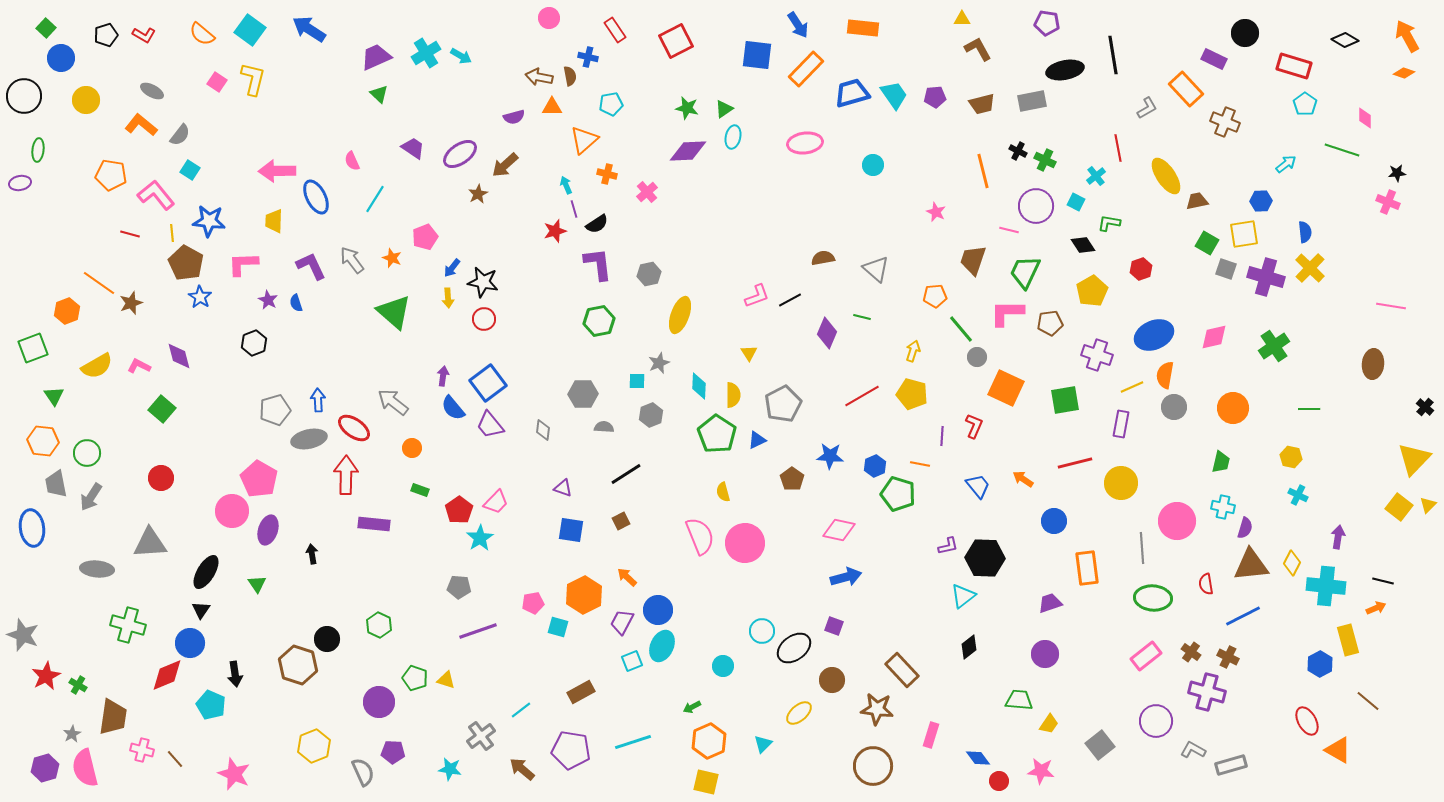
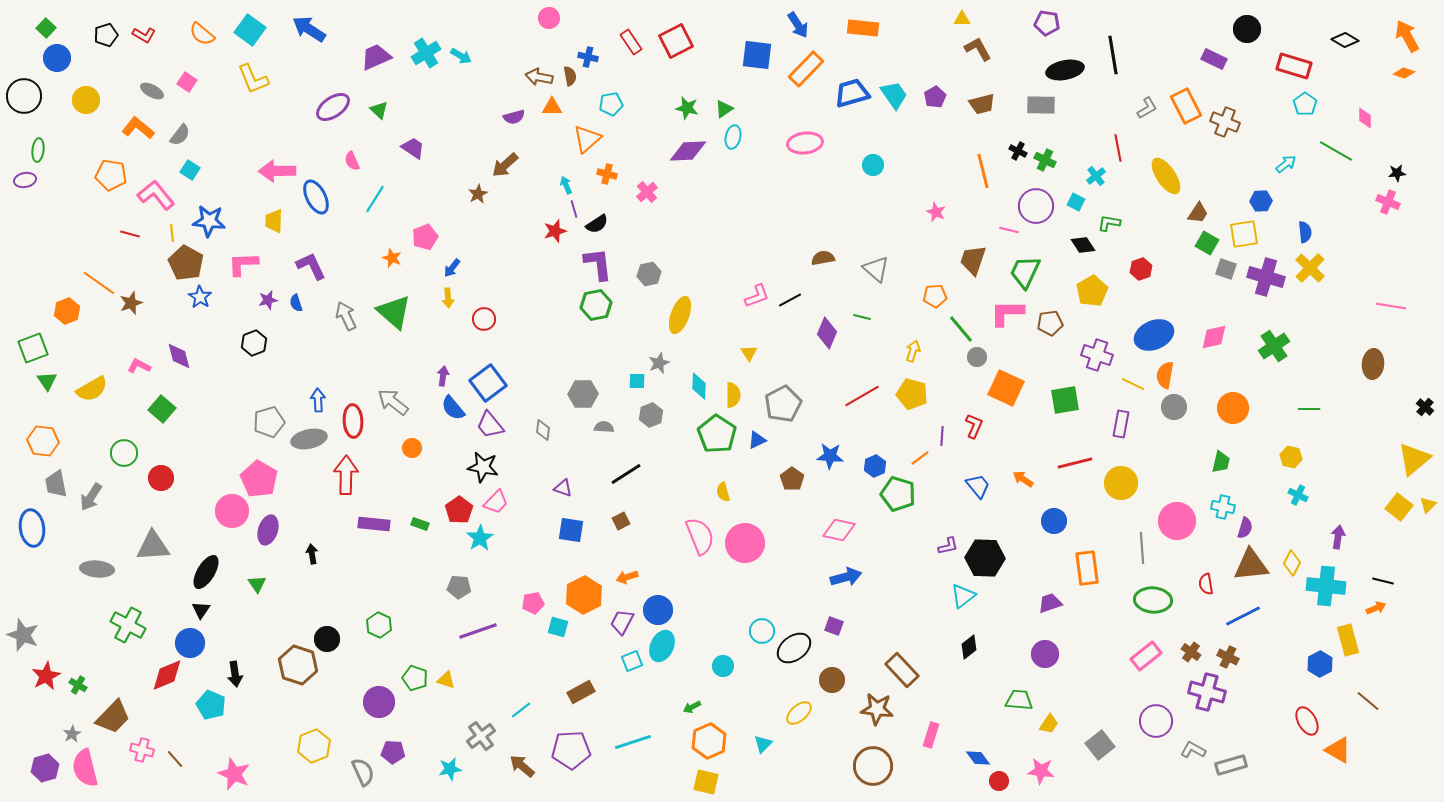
red rectangle at (615, 30): moved 16 px right, 12 px down
black circle at (1245, 33): moved 2 px right, 4 px up
blue circle at (61, 58): moved 4 px left
yellow L-shape at (253, 79): rotated 144 degrees clockwise
pink square at (217, 82): moved 30 px left
orange rectangle at (1186, 89): moved 17 px down; rotated 16 degrees clockwise
green triangle at (379, 94): moved 16 px down
purple pentagon at (935, 97): rotated 25 degrees counterclockwise
gray rectangle at (1032, 101): moved 9 px right, 4 px down; rotated 12 degrees clockwise
orange L-shape at (141, 125): moved 3 px left, 3 px down
orange triangle at (584, 140): moved 3 px right, 1 px up
green line at (1342, 150): moved 6 px left, 1 px down; rotated 12 degrees clockwise
purple ellipse at (460, 154): moved 127 px left, 47 px up
purple ellipse at (20, 183): moved 5 px right, 3 px up
brown trapezoid at (1197, 201): moved 1 px right, 12 px down; rotated 135 degrees clockwise
gray arrow at (352, 260): moved 6 px left, 56 px down; rotated 12 degrees clockwise
black star at (483, 282): moved 185 px down
purple star at (268, 300): rotated 30 degrees clockwise
green hexagon at (599, 321): moved 3 px left, 16 px up
yellow semicircle at (97, 366): moved 5 px left, 23 px down
yellow line at (1132, 387): moved 1 px right, 3 px up; rotated 50 degrees clockwise
green triangle at (54, 396): moved 7 px left, 15 px up
gray pentagon at (275, 410): moved 6 px left, 12 px down
red ellipse at (354, 428): moved 1 px left, 7 px up; rotated 52 degrees clockwise
green circle at (87, 453): moved 37 px right
yellow triangle at (1414, 459): rotated 6 degrees clockwise
orange line at (920, 464): moved 6 px up; rotated 48 degrees counterclockwise
green rectangle at (420, 490): moved 34 px down
gray triangle at (150, 543): moved 3 px right, 3 px down
orange arrow at (627, 577): rotated 60 degrees counterclockwise
green ellipse at (1153, 598): moved 2 px down
green cross at (128, 625): rotated 12 degrees clockwise
brown trapezoid at (113, 717): rotated 36 degrees clockwise
purple pentagon at (571, 750): rotated 12 degrees counterclockwise
cyan star at (450, 769): rotated 20 degrees counterclockwise
brown arrow at (522, 769): moved 3 px up
